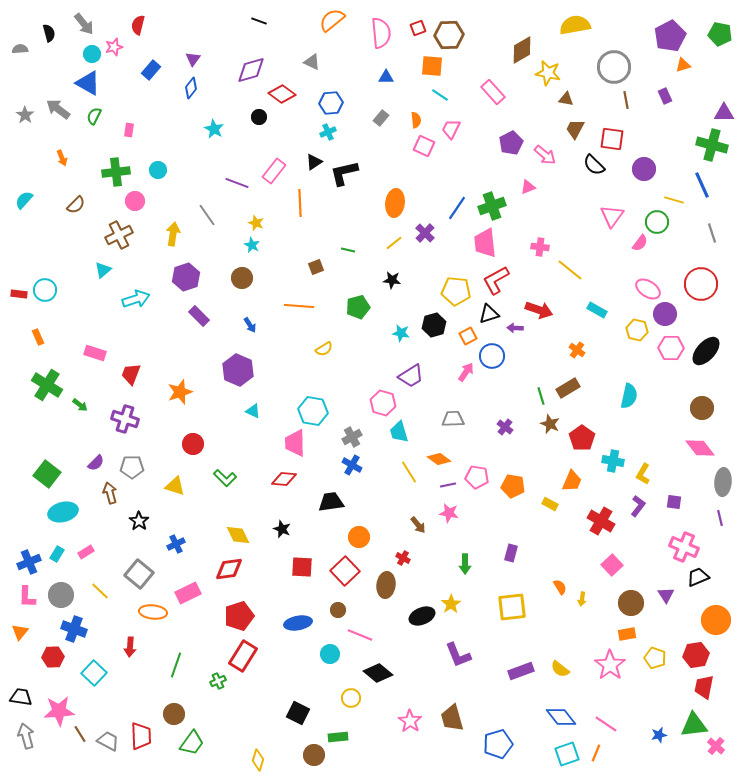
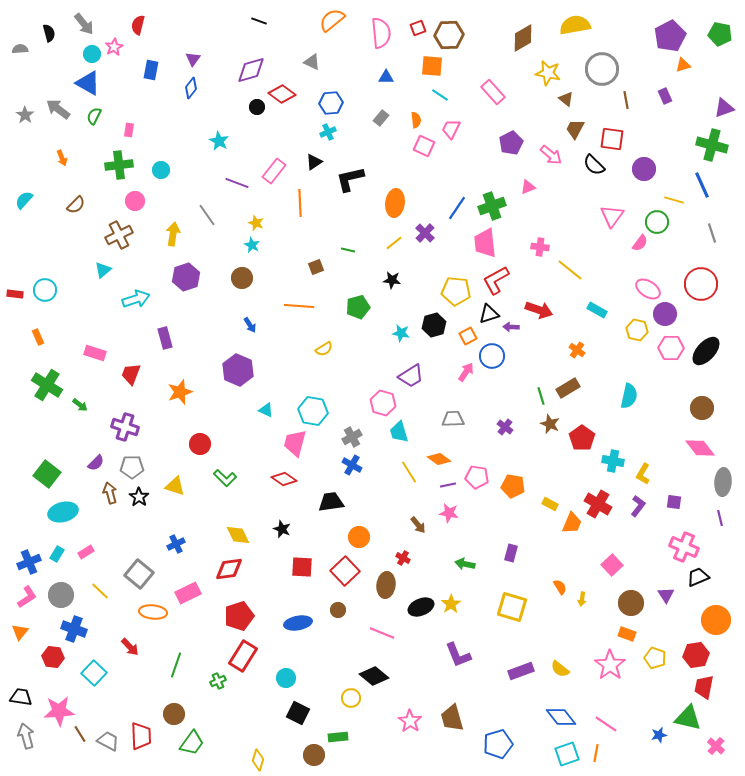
pink star at (114, 47): rotated 12 degrees counterclockwise
brown diamond at (522, 50): moved 1 px right, 12 px up
gray circle at (614, 67): moved 12 px left, 2 px down
blue rectangle at (151, 70): rotated 30 degrees counterclockwise
brown triangle at (566, 99): rotated 28 degrees clockwise
purple triangle at (724, 113): moved 5 px up; rotated 20 degrees counterclockwise
black circle at (259, 117): moved 2 px left, 10 px up
cyan star at (214, 129): moved 5 px right, 12 px down
pink arrow at (545, 155): moved 6 px right
cyan circle at (158, 170): moved 3 px right
green cross at (116, 172): moved 3 px right, 7 px up
black L-shape at (344, 173): moved 6 px right, 6 px down
red rectangle at (19, 294): moved 4 px left
purple rectangle at (199, 316): moved 34 px left, 22 px down; rotated 30 degrees clockwise
purple arrow at (515, 328): moved 4 px left, 1 px up
cyan triangle at (253, 411): moved 13 px right, 1 px up
purple cross at (125, 419): moved 8 px down
pink trapezoid at (295, 443): rotated 16 degrees clockwise
red circle at (193, 444): moved 7 px right
red diamond at (284, 479): rotated 30 degrees clockwise
orange trapezoid at (572, 481): moved 42 px down
black star at (139, 521): moved 24 px up
red cross at (601, 521): moved 3 px left, 17 px up
green arrow at (465, 564): rotated 102 degrees clockwise
pink L-shape at (27, 597): rotated 125 degrees counterclockwise
yellow square at (512, 607): rotated 24 degrees clockwise
black ellipse at (422, 616): moved 1 px left, 9 px up
orange rectangle at (627, 634): rotated 30 degrees clockwise
pink line at (360, 635): moved 22 px right, 2 px up
red arrow at (130, 647): rotated 48 degrees counterclockwise
cyan circle at (330, 654): moved 44 px left, 24 px down
red hexagon at (53, 657): rotated 10 degrees clockwise
black diamond at (378, 673): moved 4 px left, 3 px down
green triangle at (694, 725): moved 6 px left, 7 px up; rotated 20 degrees clockwise
orange line at (596, 753): rotated 12 degrees counterclockwise
